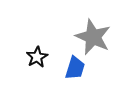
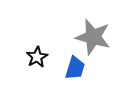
gray star: rotated 9 degrees counterclockwise
